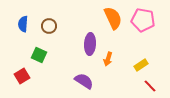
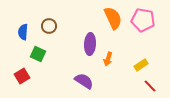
blue semicircle: moved 8 px down
green square: moved 1 px left, 1 px up
